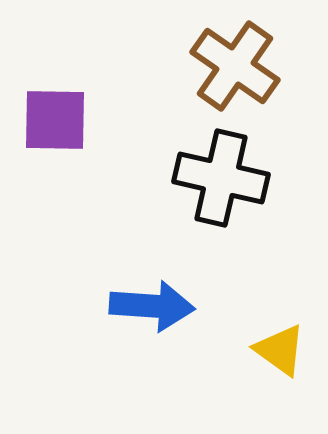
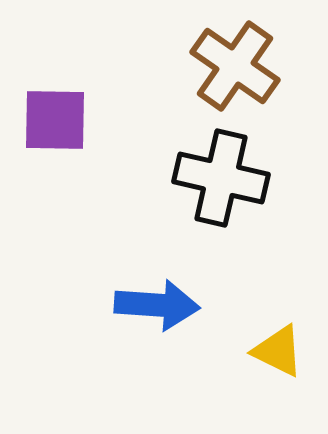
blue arrow: moved 5 px right, 1 px up
yellow triangle: moved 2 px left, 1 px down; rotated 10 degrees counterclockwise
